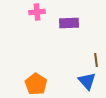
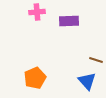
purple rectangle: moved 2 px up
brown line: rotated 64 degrees counterclockwise
orange pentagon: moved 1 px left, 6 px up; rotated 15 degrees clockwise
